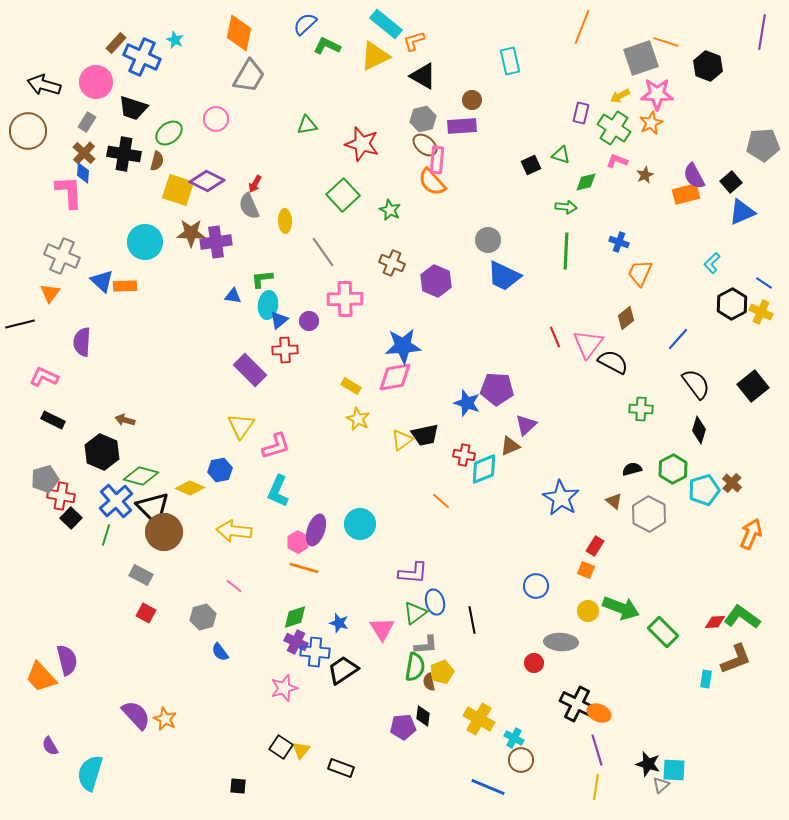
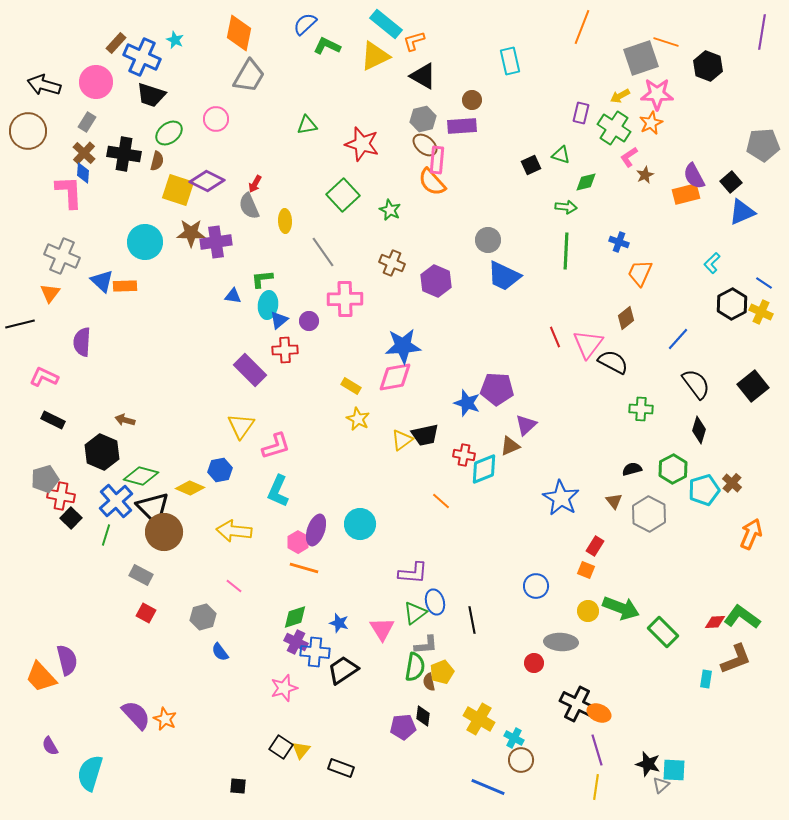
black trapezoid at (133, 108): moved 18 px right, 13 px up
pink L-shape at (617, 161): moved 12 px right, 4 px up; rotated 55 degrees counterclockwise
brown triangle at (614, 501): rotated 12 degrees clockwise
